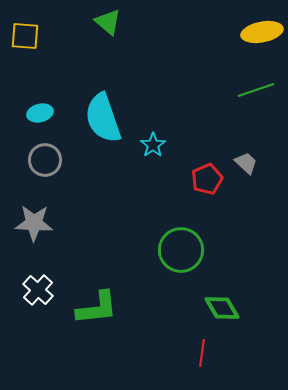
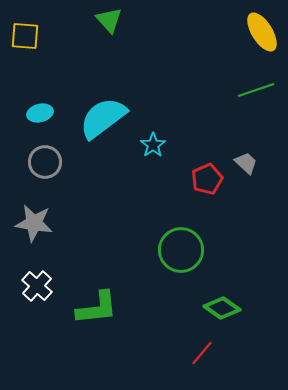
green triangle: moved 1 px right, 2 px up; rotated 8 degrees clockwise
yellow ellipse: rotated 69 degrees clockwise
cyan semicircle: rotated 72 degrees clockwise
gray circle: moved 2 px down
gray star: rotated 6 degrees clockwise
white cross: moved 1 px left, 4 px up
green diamond: rotated 24 degrees counterclockwise
red line: rotated 32 degrees clockwise
